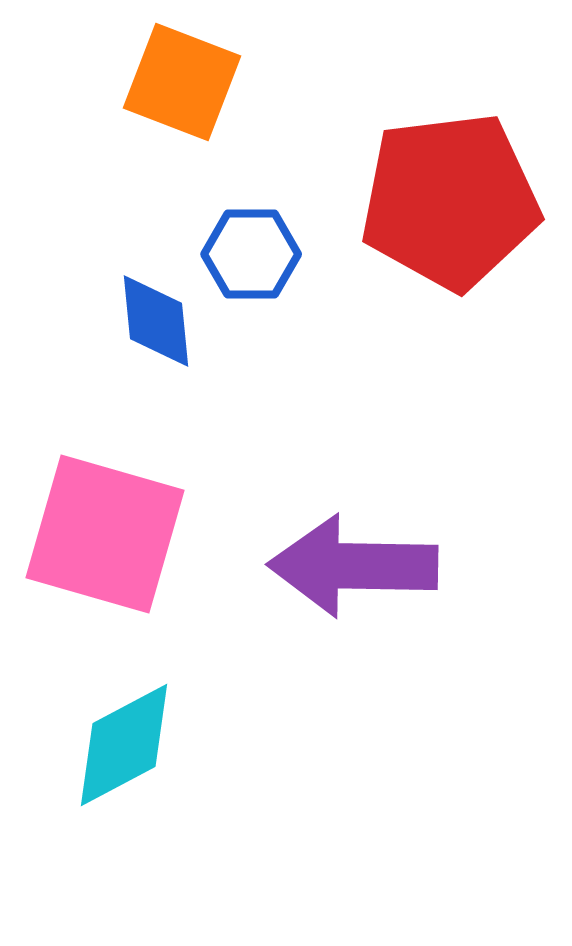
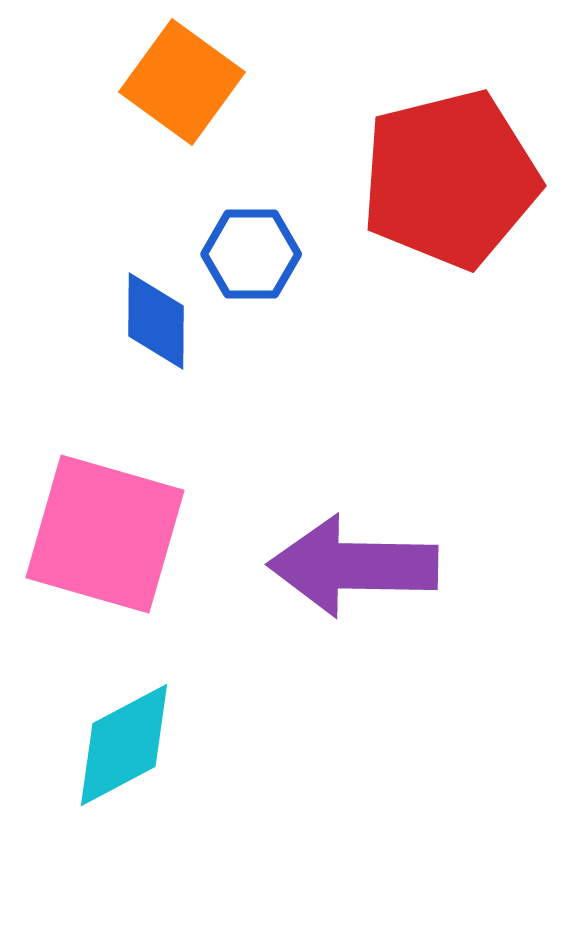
orange square: rotated 15 degrees clockwise
red pentagon: moved 22 px up; rotated 7 degrees counterclockwise
blue diamond: rotated 6 degrees clockwise
